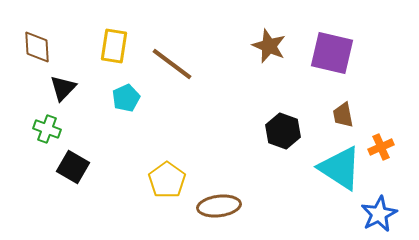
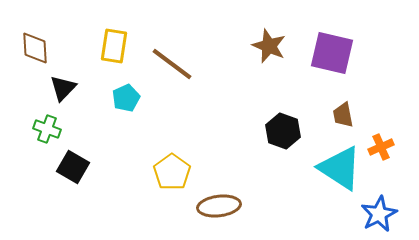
brown diamond: moved 2 px left, 1 px down
yellow pentagon: moved 5 px right, 8 px up
